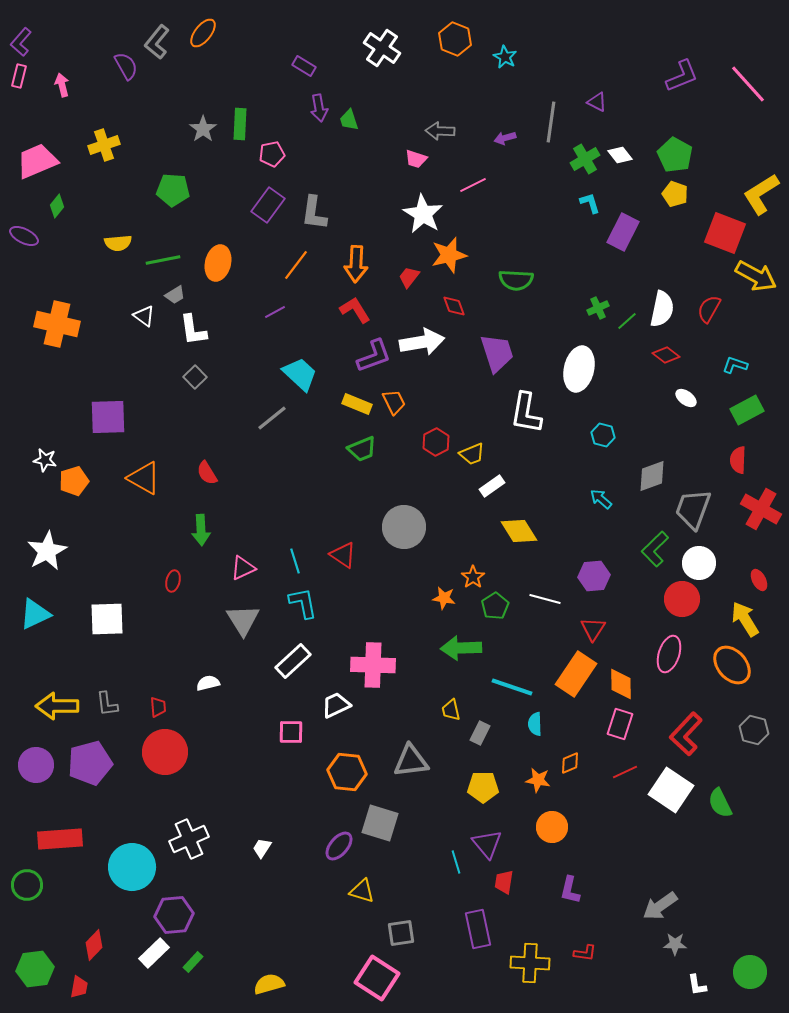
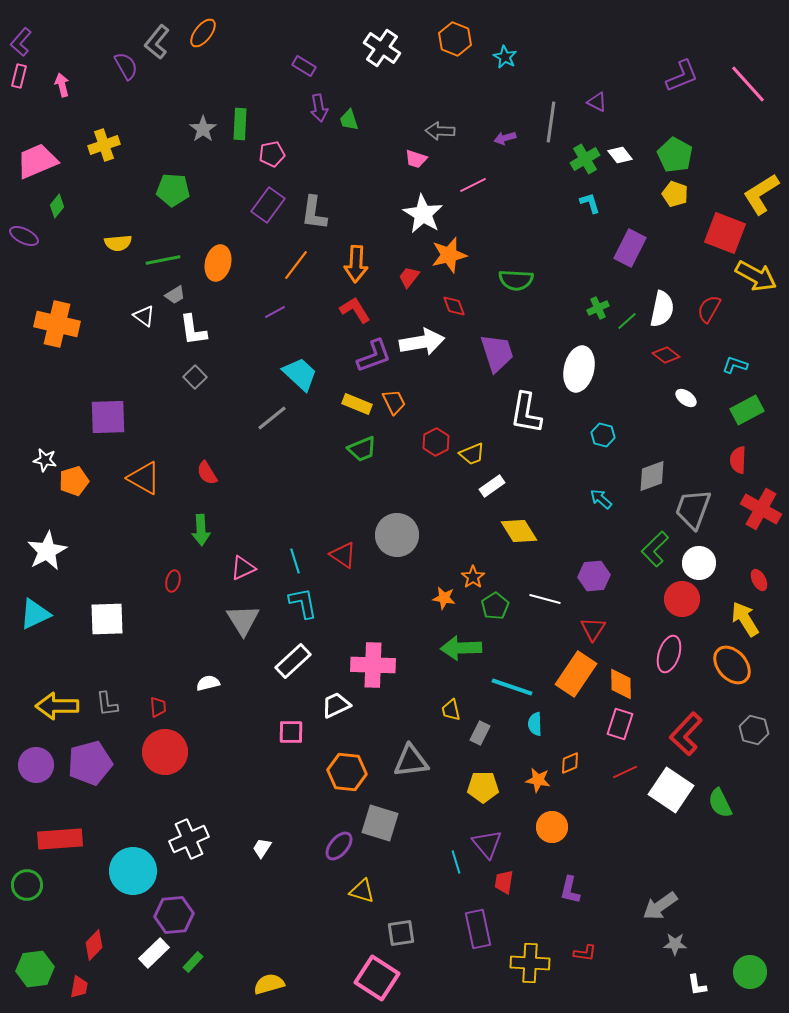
purple rectangle at (623, 232): moved 7 px right, 16 px down
gray circle at (404, 527): moved 7 px left, 8 px down
cyan circle at (132, 867): moved 1 px right, 4 px down
